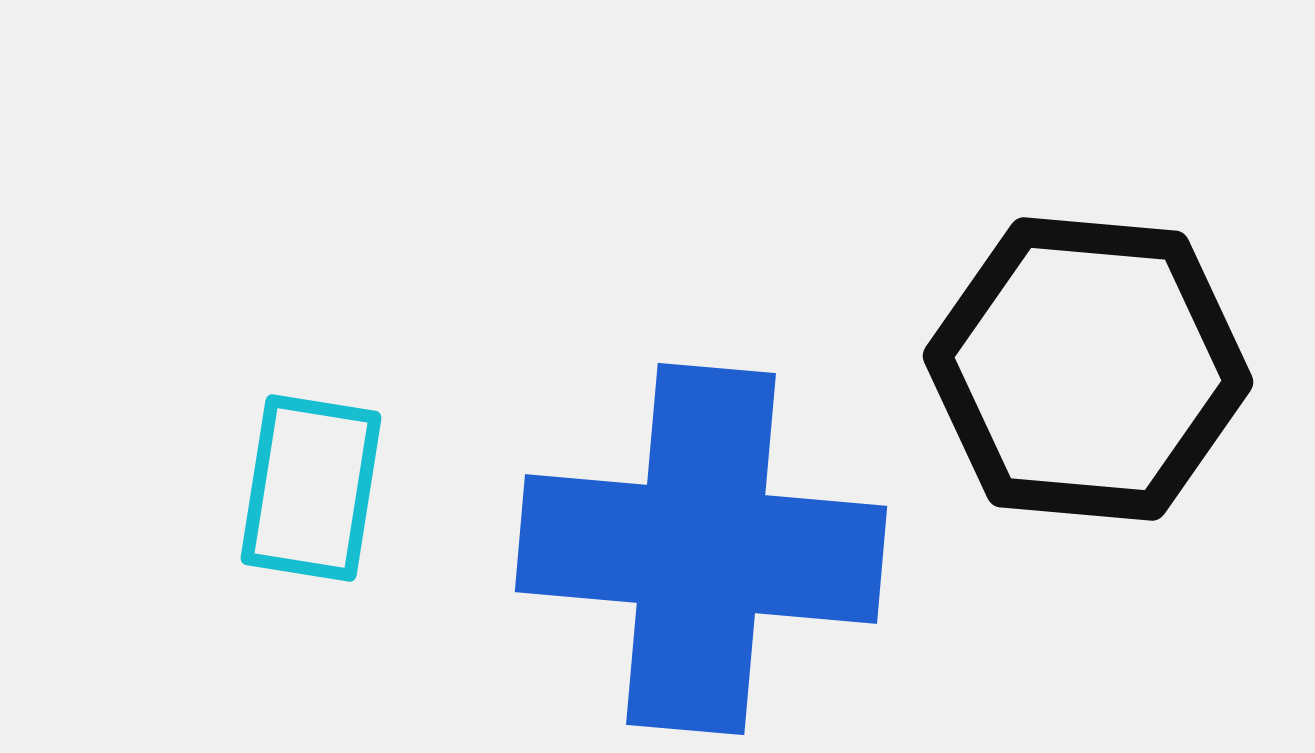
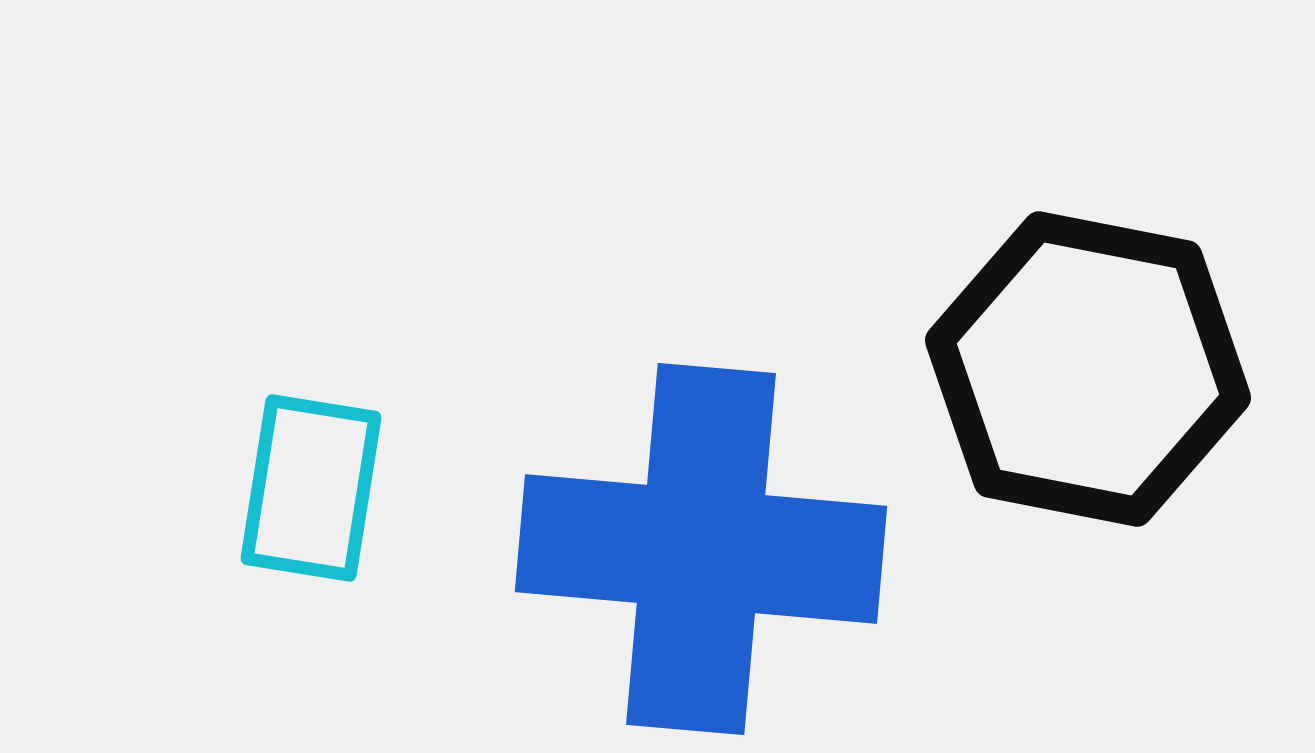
black hexagon: rotated 6 degrees clockwise
